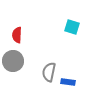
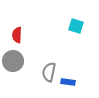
cyan square: moved 4 px right, 1 px up
